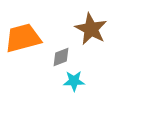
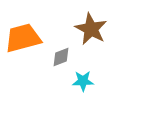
cyan star: moved 9 px right
